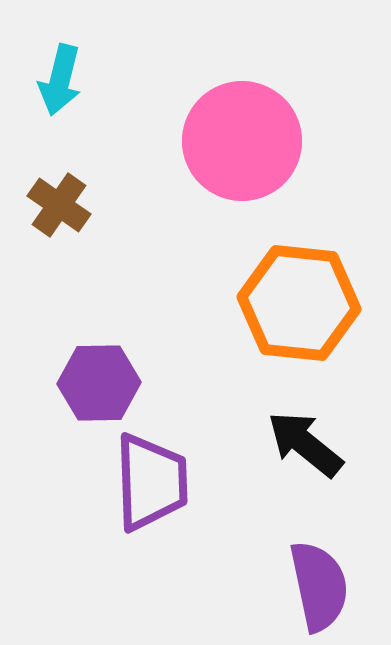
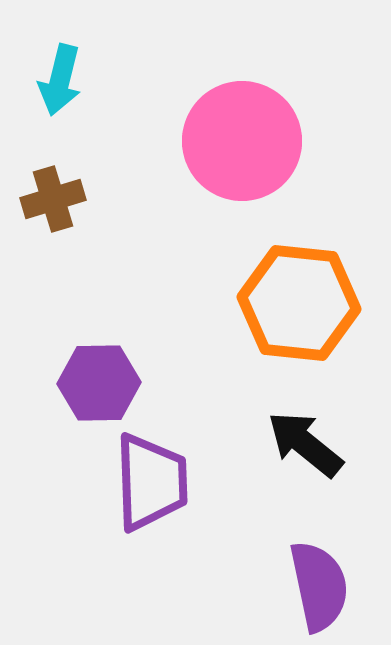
brown cross: moved 6 px left, 6 px up; rotated 38 degrees clockwise
